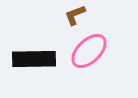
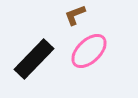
black rectangle: rotated 45 degrees counterclockwise
